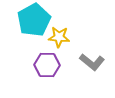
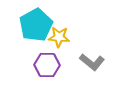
cyan pentagon: moved 2 px right, 5 px down
